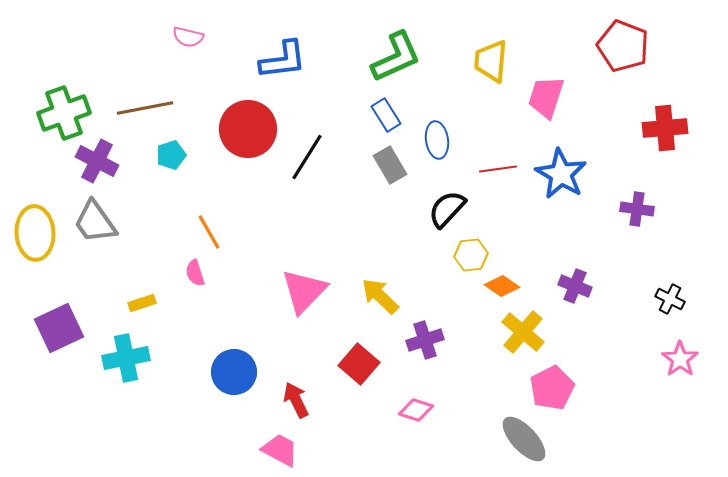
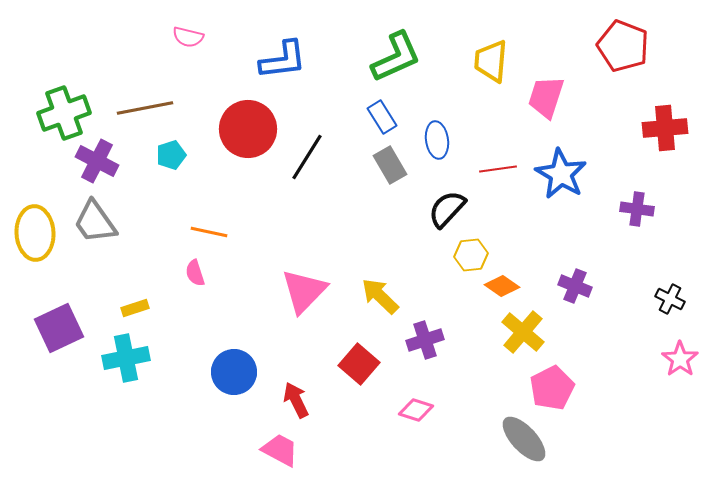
blue rectangle at (386, 115): moved 4 px left, 2 px down
orange line at (209, 232): rotated 48 degrees counterclockwise
yellow rectangle at (142, 303): moved 7 px left, 5 px down
